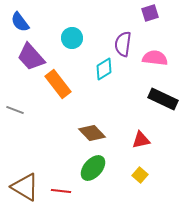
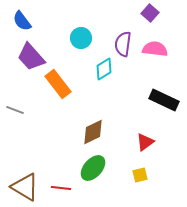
purple square: rotated 30 degrees counterclockwise
blue semicircle: moved 2 px right, 1 px up
cyan circle: moved 9 px right
pink semicircle: moved 9 px up
black rectangle: moved 1 px right, 1 px down
brown diamond: moved 1 px right, 1 px up; rotated 72 degrees counterclockwise
red triangle: moved 4 px right, 2 px down; rotated 24 degrees counterclockwise
yellow square: rotated 35 degrees clockwise
red line: moved 3 px up
